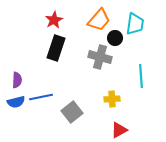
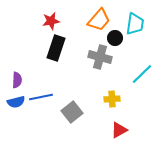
red star: moved 3 px left, 1 px down; rotated 18 degrees clockwise
cyan line: moved 1 px right, 2 px up; rotated 50 degrees clockwise
